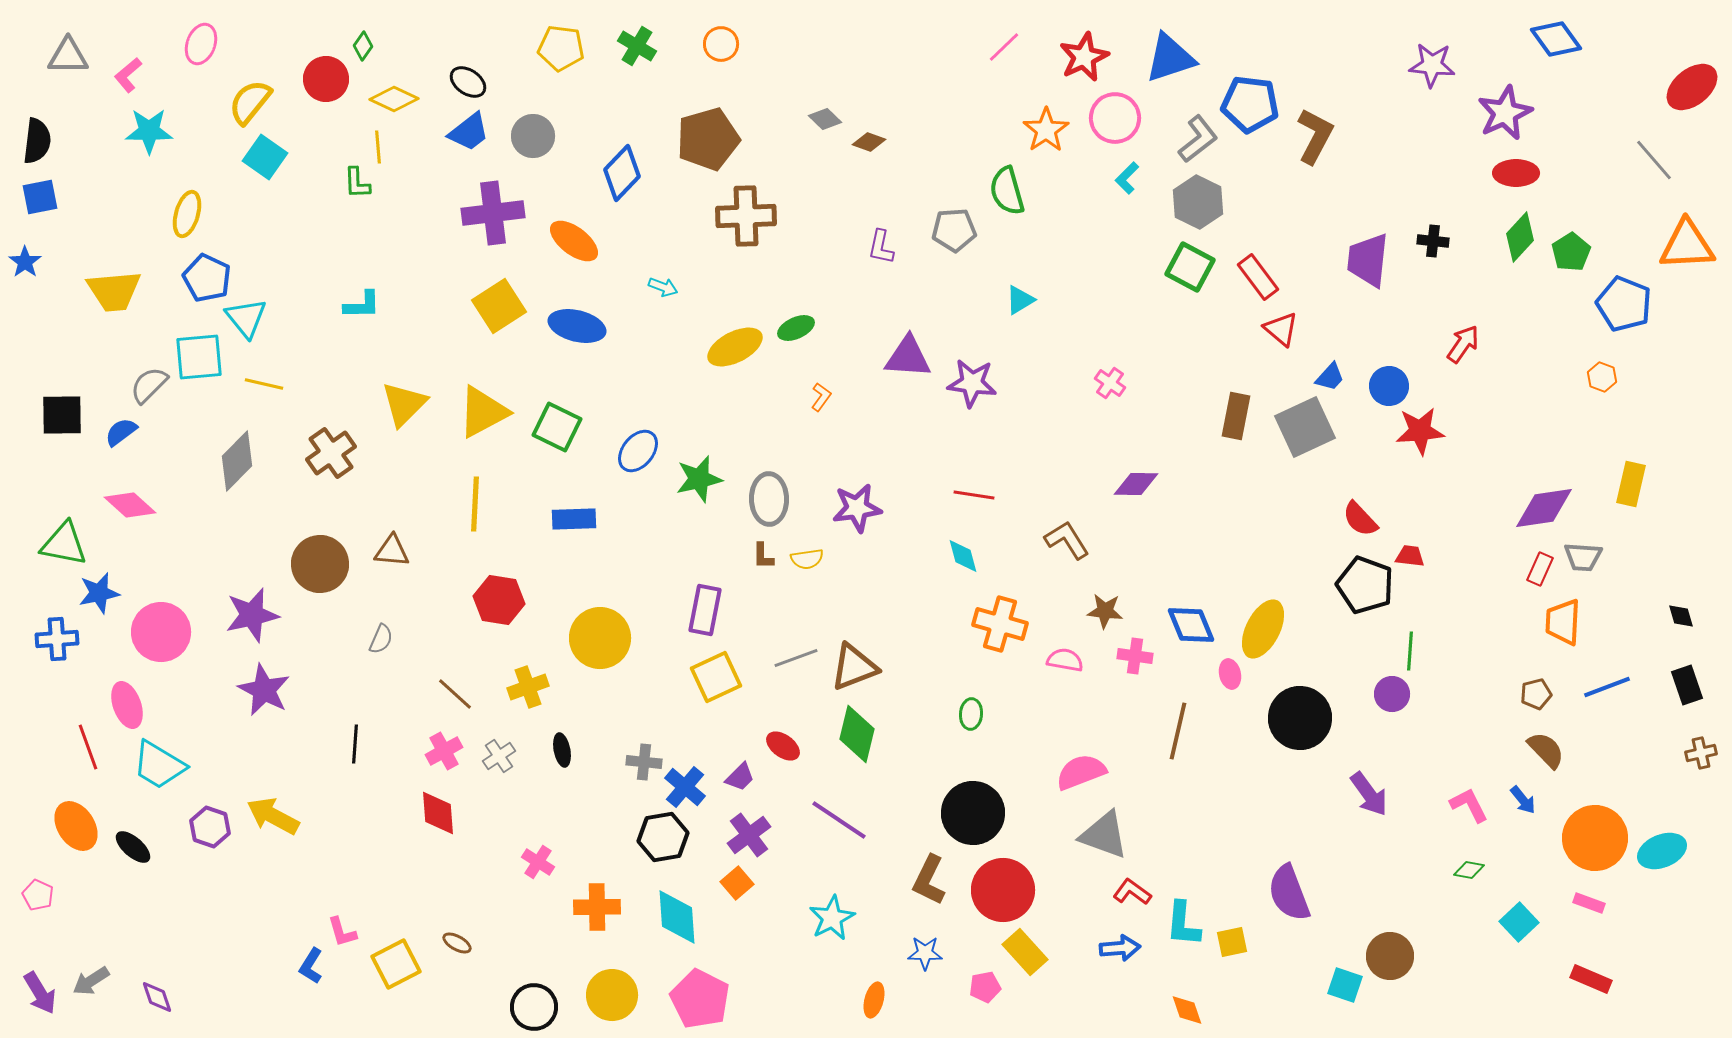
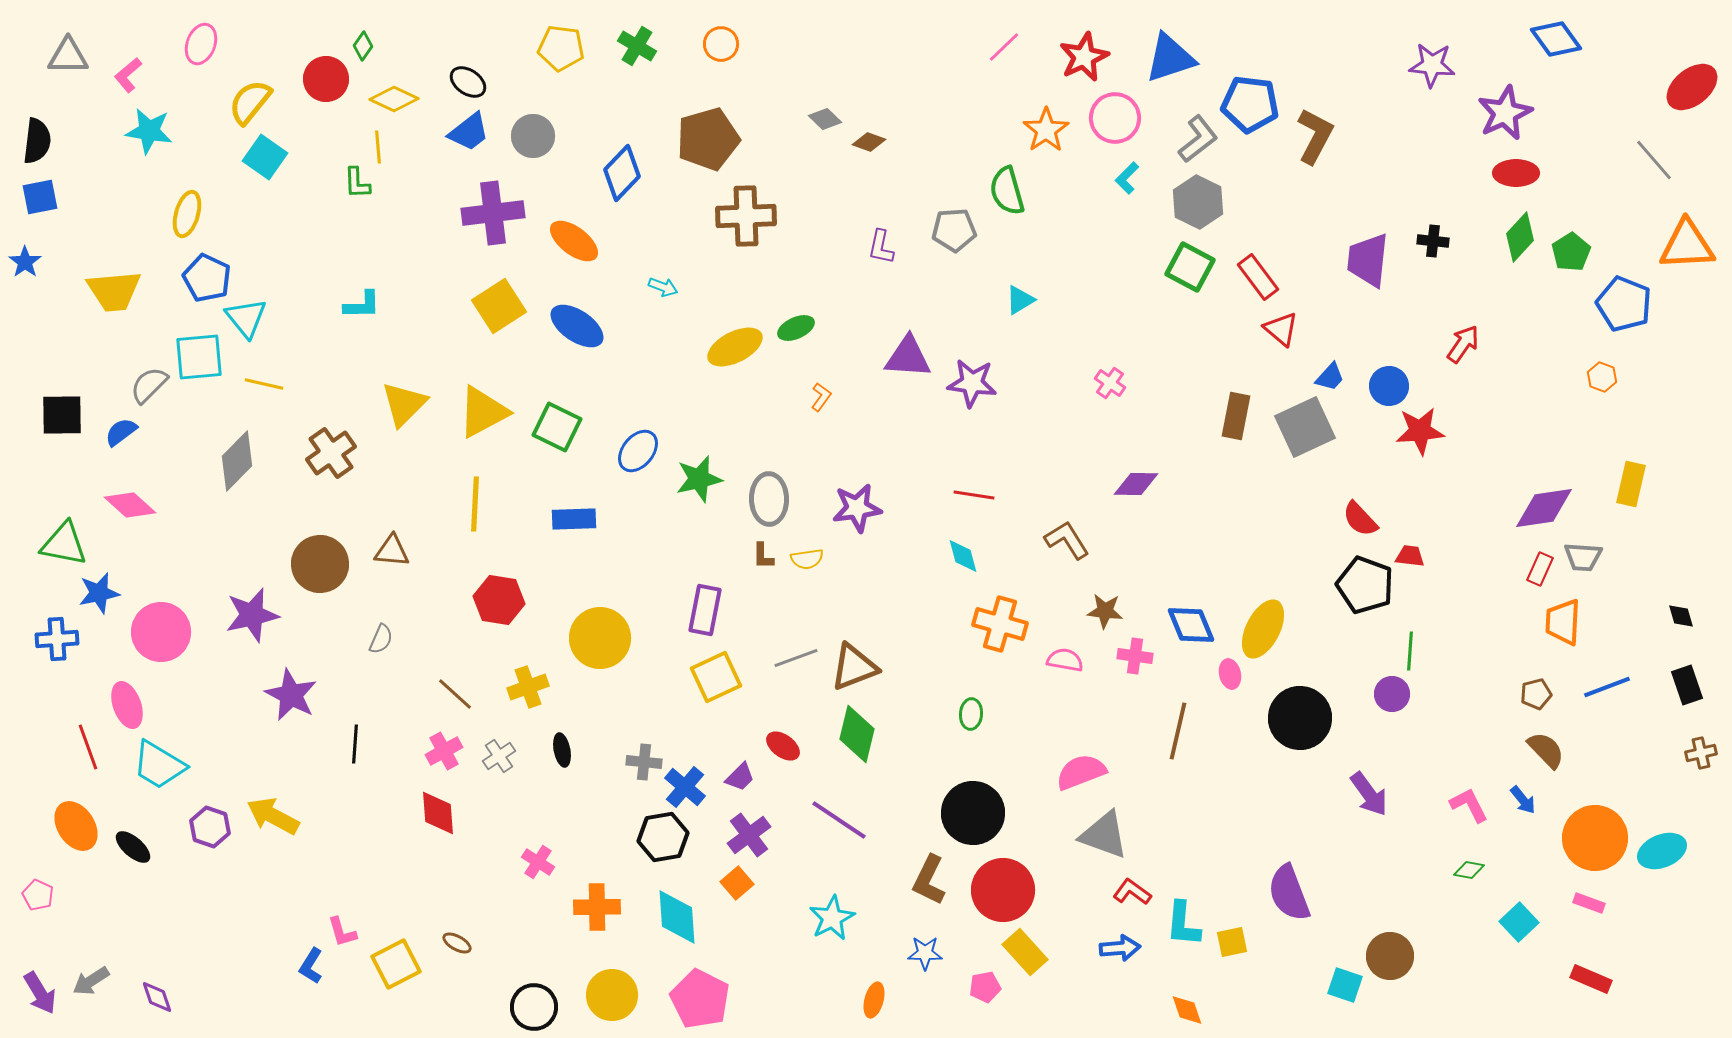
cyan star at (149, 131): rotated 9 degrees clockwise
blue ellipse at (577, 326): rotated 20 degrees clockwise
purple star at (264, 690): moved 27 px right, 5 px down
